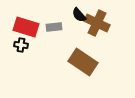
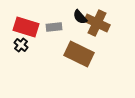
black semicircle: moved 1 px right, 2 px down
black cross: rotated 32 degrees clockwise
brown rectangle: moved 4 px left, 8 px up; rotated 8 degrees counterclockwise
